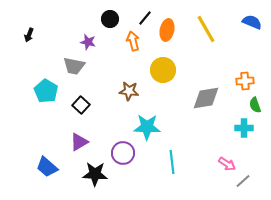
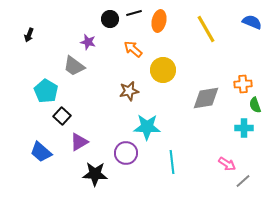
black line: moved 11 px left, 5 px up; rotated 35 degrees clockwise
orange ellipse: moved 8 px left, 9 px up
orange arrow: moved 8 px down; rotated 36 degrees counterclockwise
gray trapezoid: rotated 25 degrees clockwise
orange cross: moved 2 px left, 3 px down
brown star: rotated 18 degrees counterclockwise
black square: moved 19 px left, 11 px down
purple circle: moved 3 px right
blue trapezoid: moved 6 px left, 15 px up
